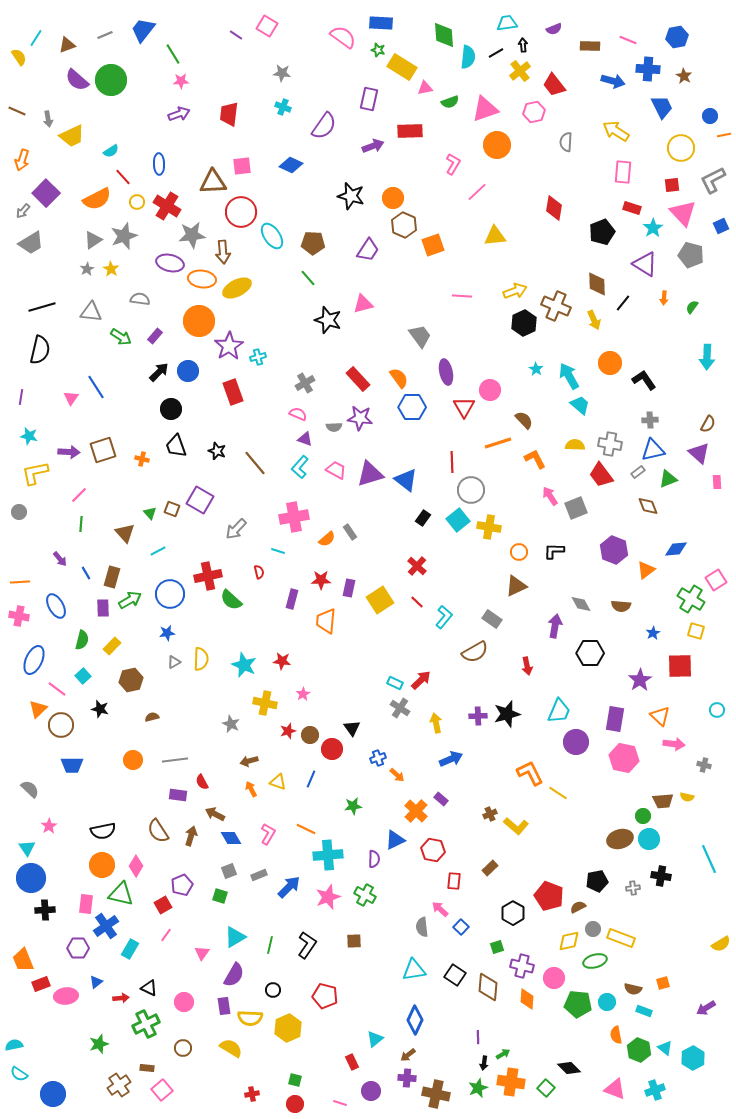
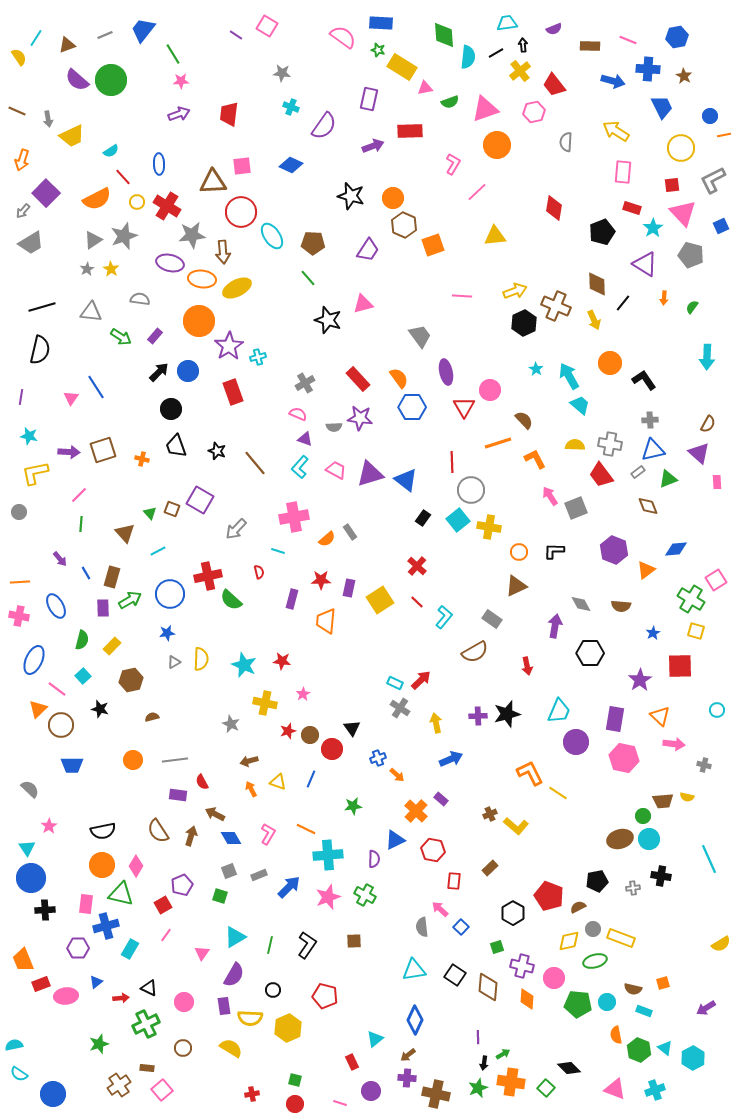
cyan cross at (283, 107): moved 8 px right
blue cross at (106, 926): rotated 20 degrees clockwise
